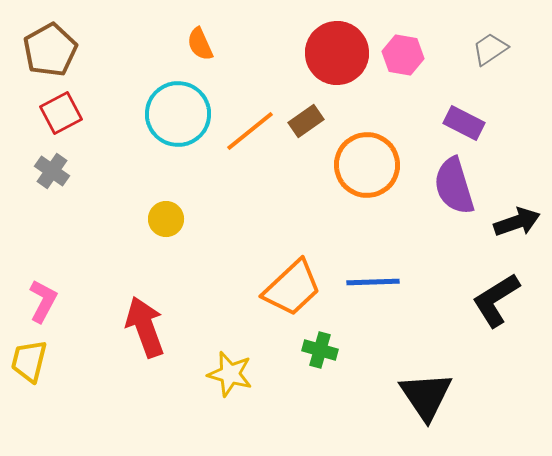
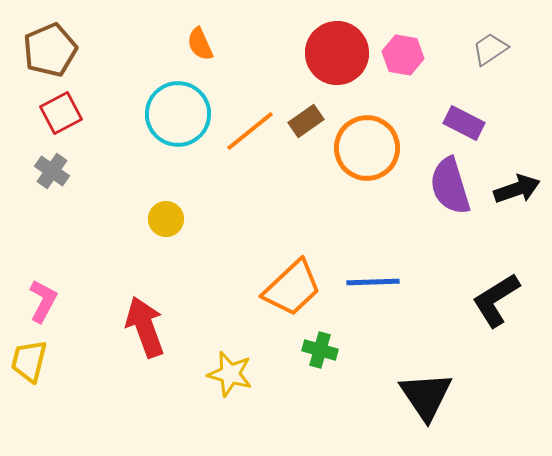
brown pentagon: rotated 6 degrees clockwise
orange circle: moved 17 px up
purple semicircle: moved 4 px left
black arrow: moved 33 px up
